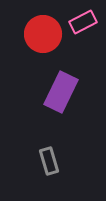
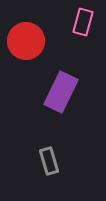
pink rectangle: rotated 48 degrees counterclockwise
red circle: moved 17 px left, 7 px down
